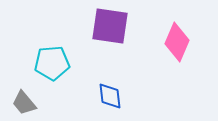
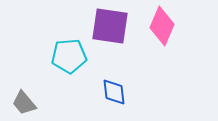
pink diamond: moved 15 px left, 16 px up
cyan pentagon: moved 17 px right, 7 px up
blue diamond: moved 4 px right, 4 px up
